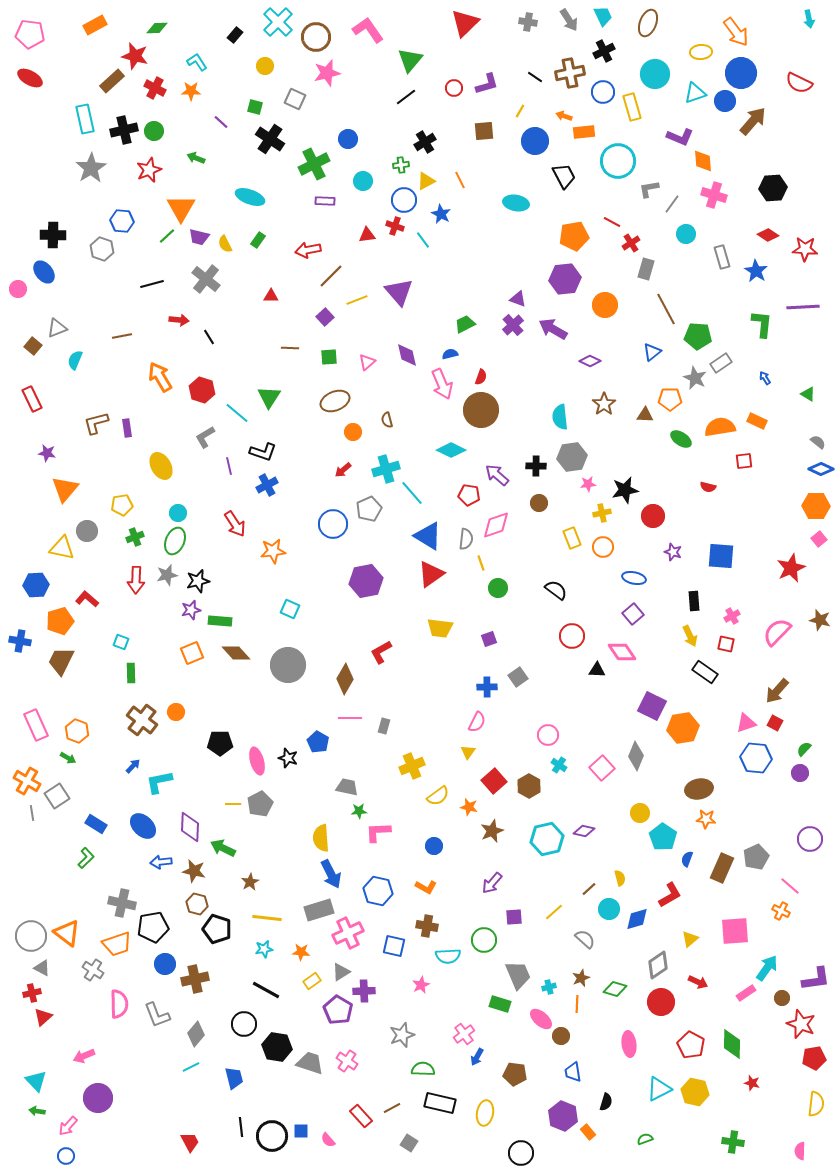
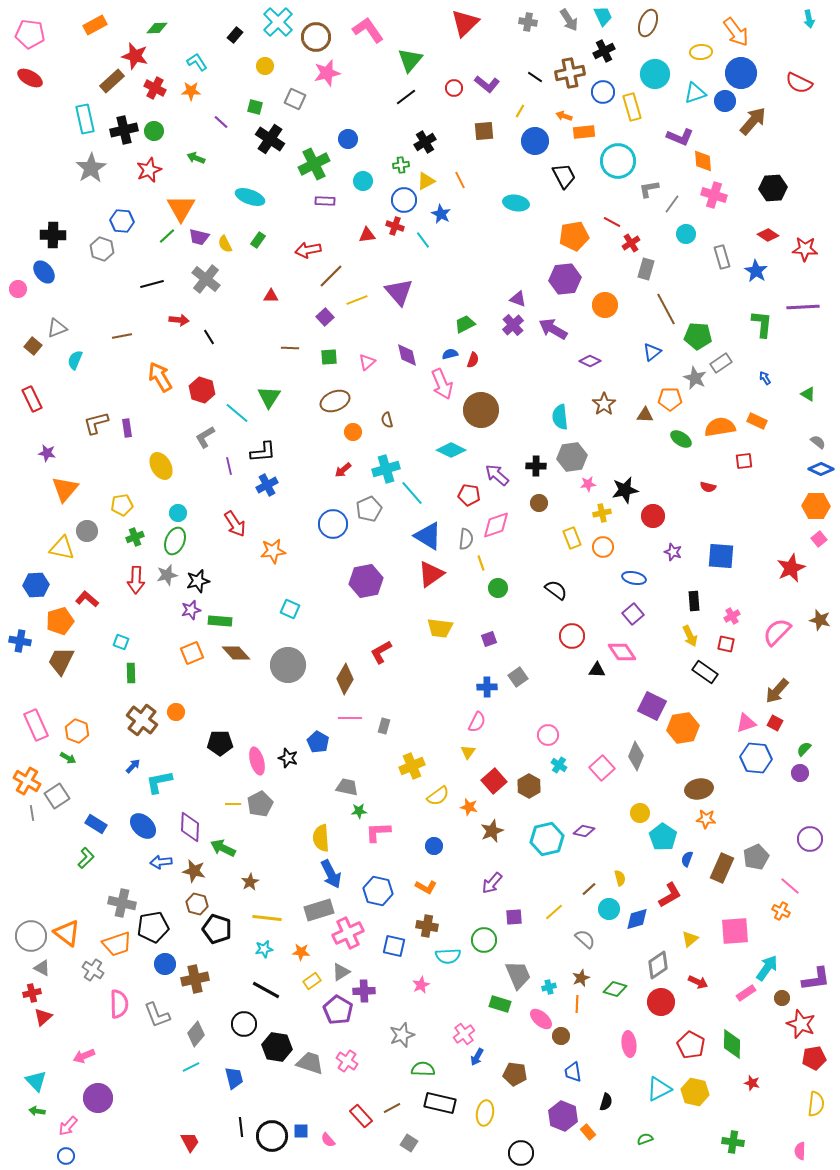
purple L-shape at (487, 84): rotated 55 degrees clockwise
red semicircle at (481, 377): moved 8 px left, 17 px up
black L-shape at (263, 452): rotated 24 degrees counterclockwise
